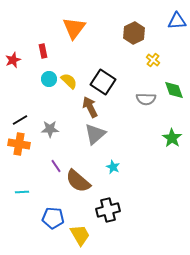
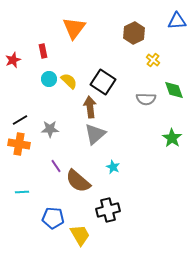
brown arrow: rotated 20 degrees clockwise
